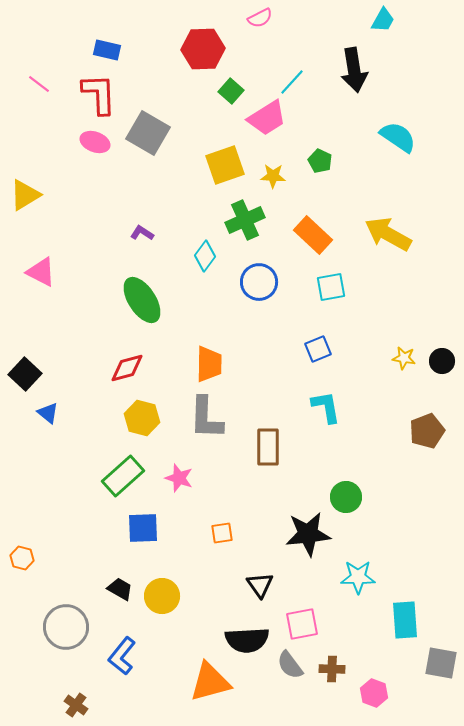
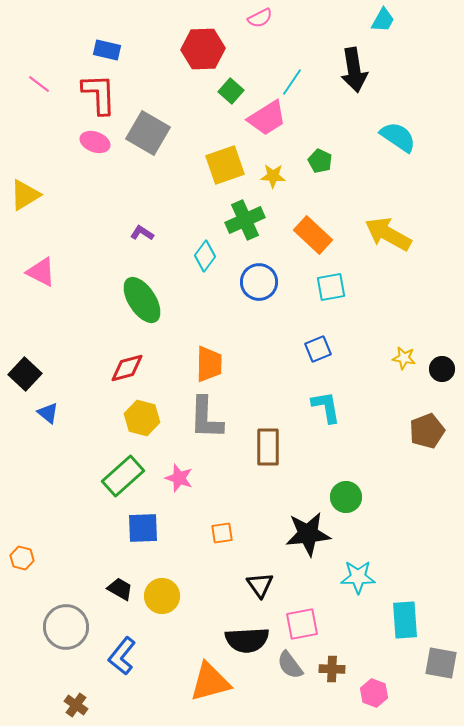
cyan line at (292, 82): rotated 8 degrees counterclockwise
black circle at (442, 361): moved 8 px down
